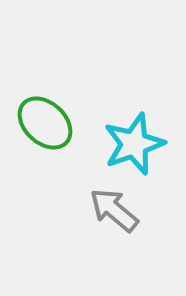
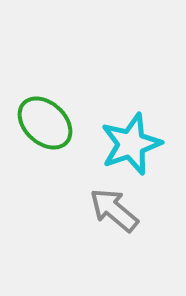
cyan star: moved 3 px left
